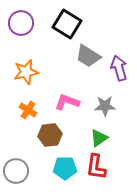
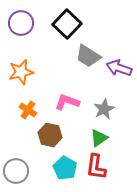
black square: rotated 12 degrees clockwise
purple arrow: rotated 55 degrees counterclockwise
orange star: moved 5 px left
gray star: moved 1 px left, 3 px down; rotated 25 degrees counterclockwise
brown hexagon: rotated 20 degrees clockwise
cyan pentagon: rotated 30 degrees clockwise
